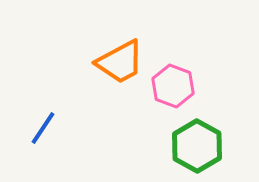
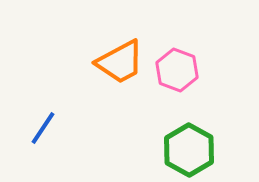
pink hexagon: moved 4 px right, 16 px up
green hexagon: moved 8 px left, 4 px down
